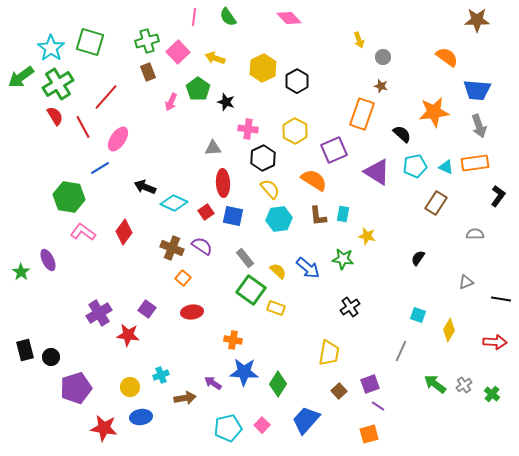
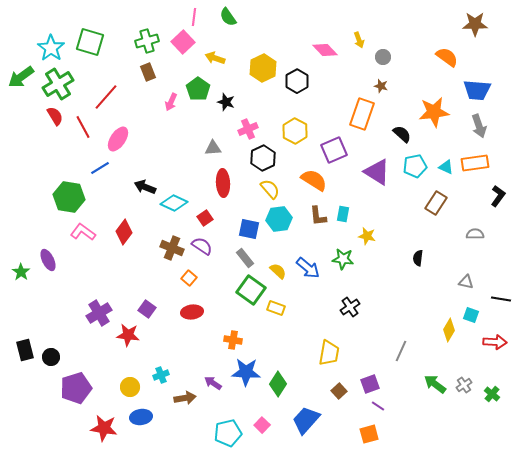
pink diamond at (289, 18): moved 36 px right, 32 px down
brown star at (477, 20): moved 2 px left, 4 px down
pink square at (178, 52): moved 5 px right, 10 px up
pink cross at (248, 129): rotated 30 degrees counterclockwise
red square at (206, 212): moved 1 px left, 6 px down
blue square at (233, 216): moved 16 px right, 13 px down
black semicircle at (418, 258): rotated 28 degrees counterclockwise
orange square at (183, 278): moved 6 px right
gray triangle at (466, 282): rotated 35 degrees clockwise
cyan square at (418, 315): moved 53 px right
blue star at (244, 372): moved 2 px right
cyan pentagon at (228, 428): moved 5 px down
